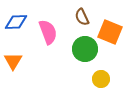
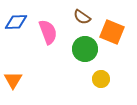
brown semicircle: rotated 30 degrees counterclockwise
orange square: moved 2 px right
orange triangle: moved 19 px down
